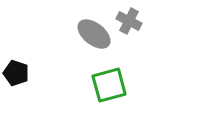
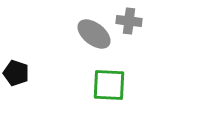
gray cross: rotated 20 degrees counterclockwise
green square: rotated 18 degrees clockwise
